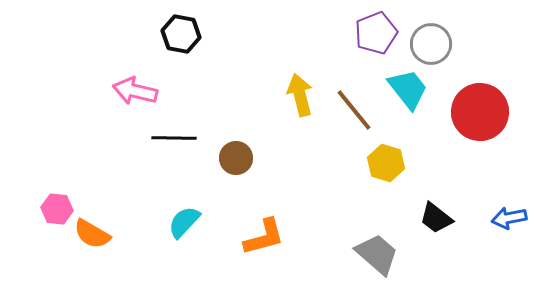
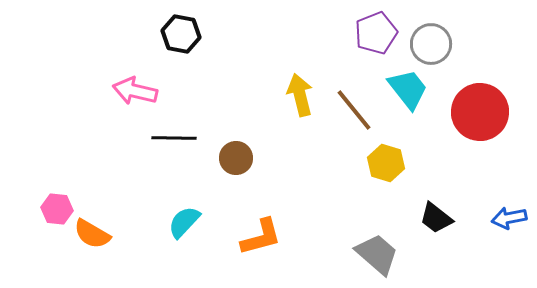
orange L-shape: moved 3 px left
